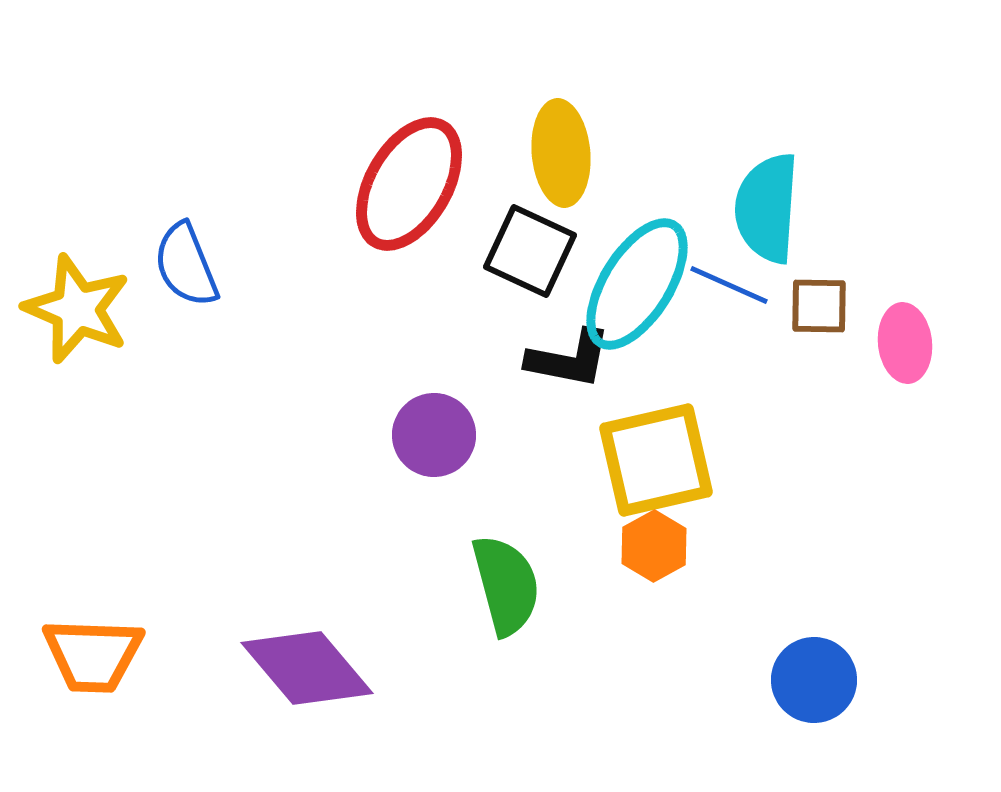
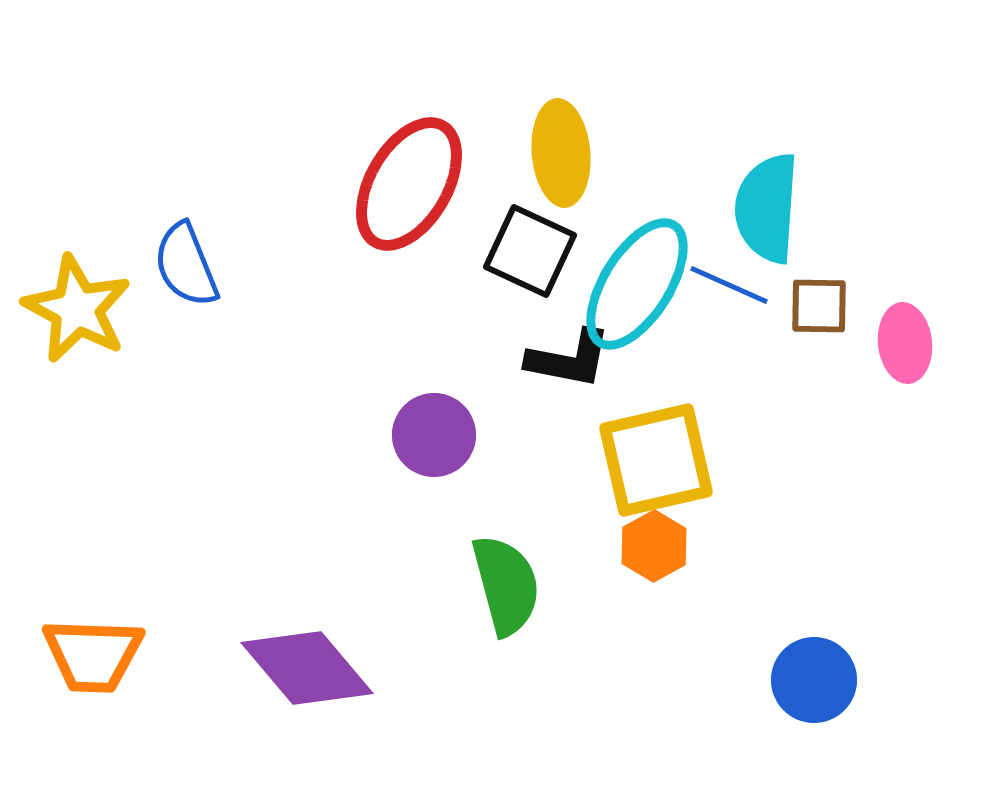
yellow star: rotated 5 degrees clockwise
